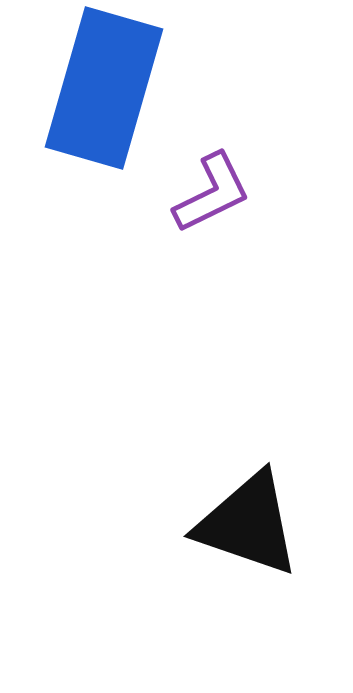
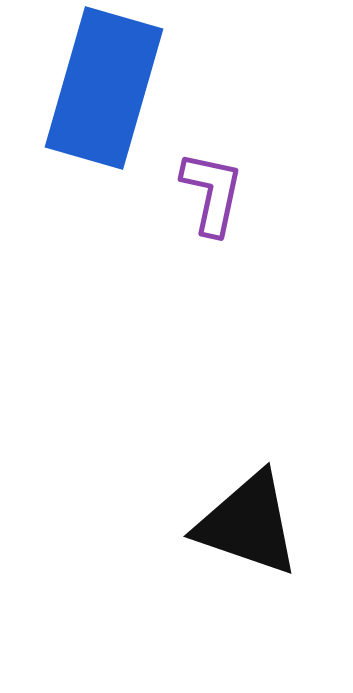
purple L-shape: rotated 52 degrees counterclockwise
